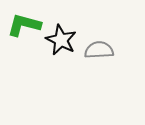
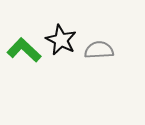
green L-shape: moved 25 px down; rotated 28 degrees clockwise
